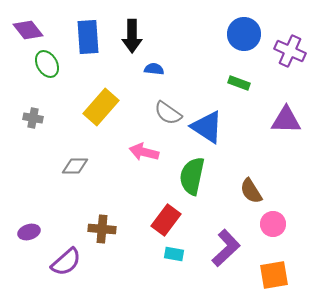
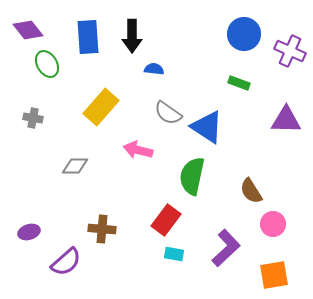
pink arrow: moved 6 px left, 2 px up
